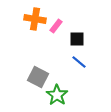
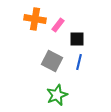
pink rectangle: moved 2 px right, 1 px up
blue line: rotated 63 degrees clockwise
gray square: moved 14 px right, 16 px up
green star: rotated 15 degrees clockwise
